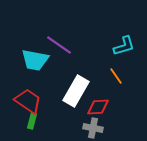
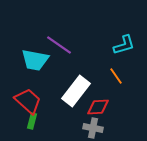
cyan L-shape: moved 1 px up
white rectangle: rotated 8 degrees clockwise
red trapezoid: rotated 8 degrees clockwise
